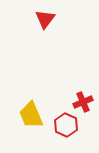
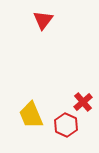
red triangle: moved 2 px left, 1 px down
red cross: rotated 18 degrees counterclockwise
